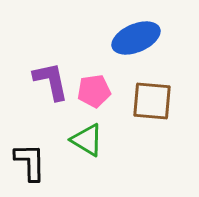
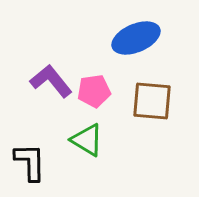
purple L-shape: rotated 27 degrees counterclockwise
